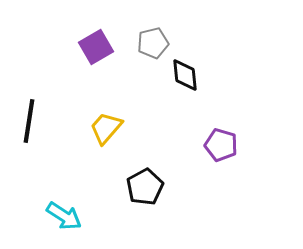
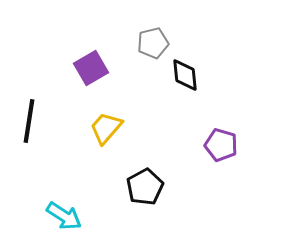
purple square: moved 5 px left, 21 px down
